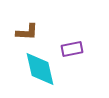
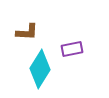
cyan diamond: rotated 45 degrees clockwise
